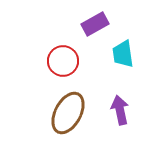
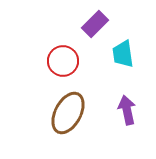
purple rectangle: rotated 16 degrees counterclockwise
purple arrow: moved 7 px right
